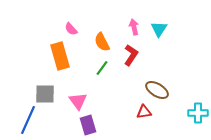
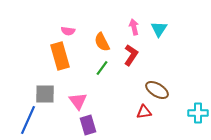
pink semicircle: moved 3 px left, 2 px down; rotated 40 degrees counterclockwise
